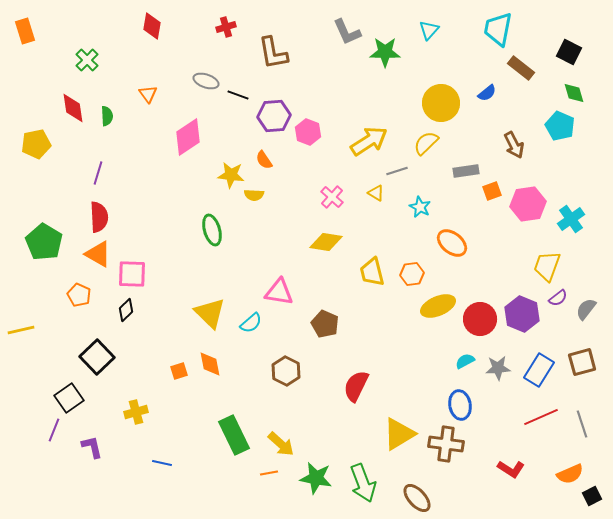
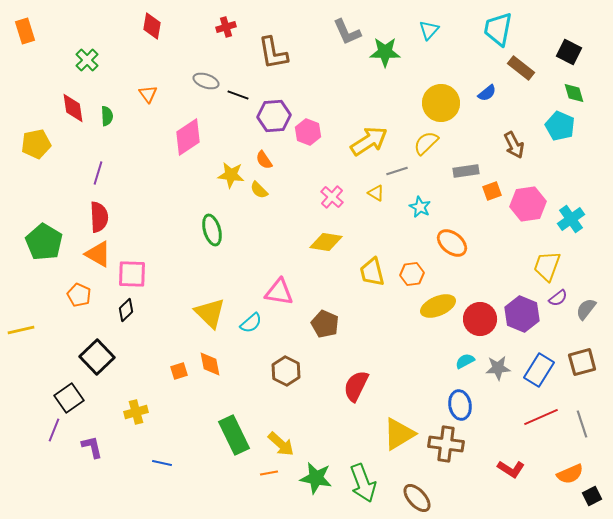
yellow semicircle at (254, 195): moved 5 px right, 5 px up; rotated 42 degrees clockwise
